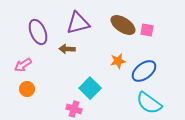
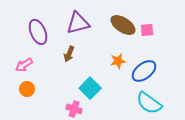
pink square: rotated 16 degrees counterclockwise
brown arrow: moved 2 px right, 5 px down; rotated 70 degrees counterclockwise
pink arrow: moved 1 px right
